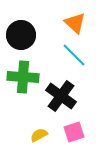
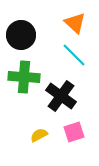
green cross: moved 1 px right
